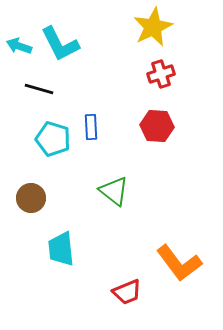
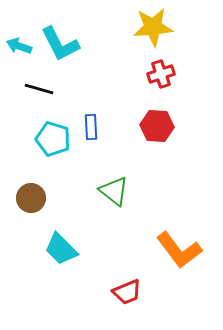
yellow star: rotated 21 degrees clockwise
cyan trapezoid: rotated 39 degrees counterclockwise
orange L-shape: moved 13 px up
